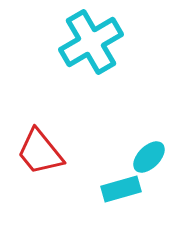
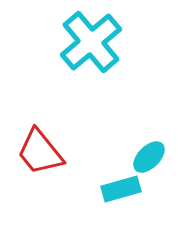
cyan cross: rotated 10 degrees counterclockwise
